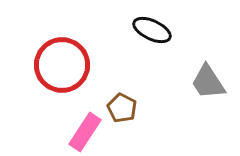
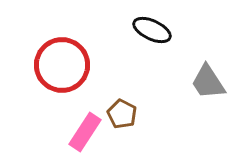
brown pentagon: moved 6 px down
